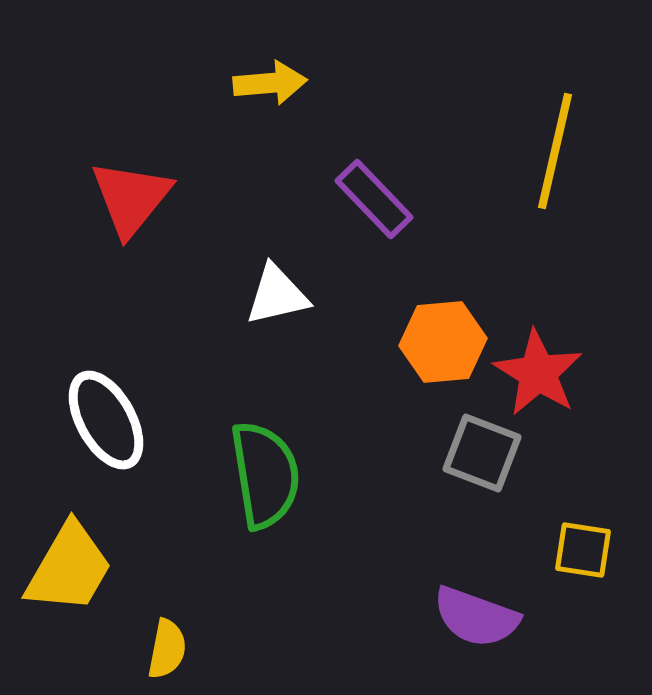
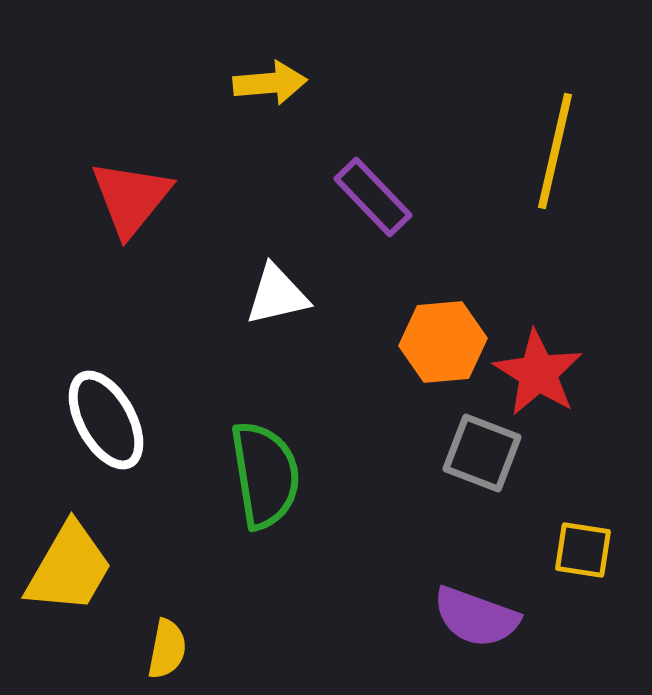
purple rectangle: moved 1 px left, 2 px up
